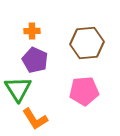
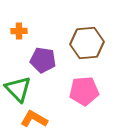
orange cross: moved 13 px left
purple pentagon: moved 8 px right; rotated 15 degrees counterclockwise
green triangle: rotated 12 degrees counterclockwise
orange L-shape: moved 1 px left; rotated 152 degrees clockwise
